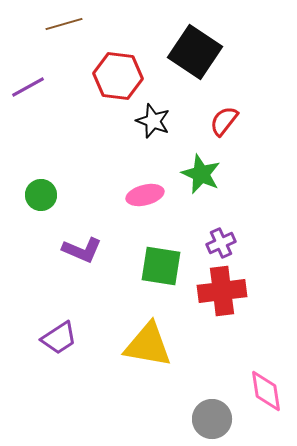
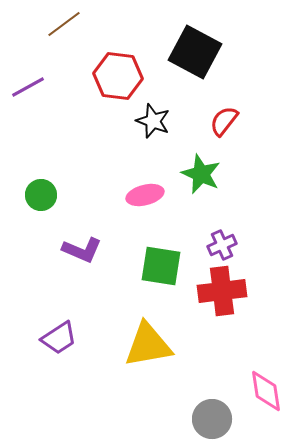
brown line: rotated 21 degrees counterclockwise
black square: rotated 6 degrees counterclockwise
purple cross: moved 1 px right, 2 px down
yellow triangle: rotated 20 degrees counterclockwise
